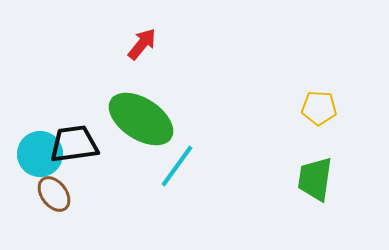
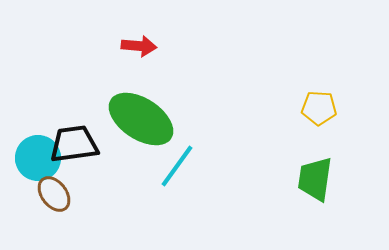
red arrow: moved 3 px left, 2 px down; rotated 56 degrees clockwise
cyan circle: moved 2 px left, 4 px down
